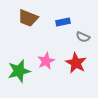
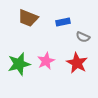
red star: moved 1 px right
green star: moved 7 px up
